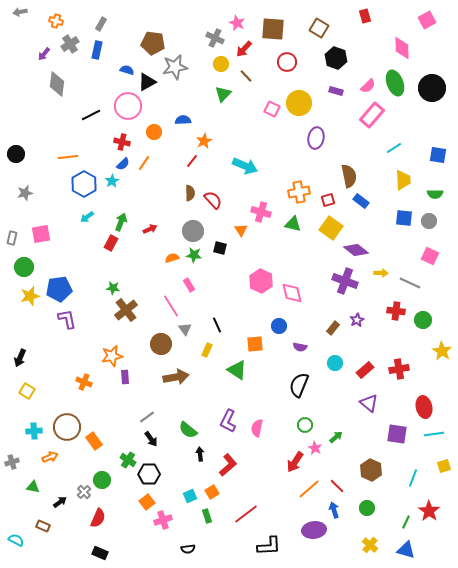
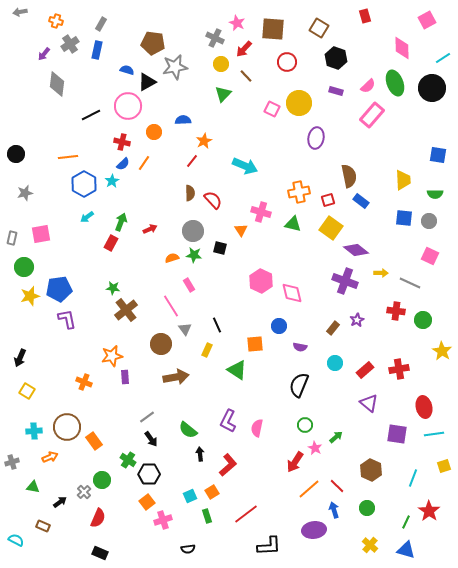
cyan line at (394, 148): moved 49 px right, 90 px up
